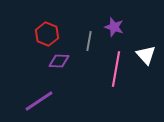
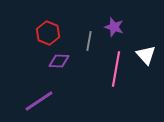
red hexagon: moved 1 px right, 1 px up
